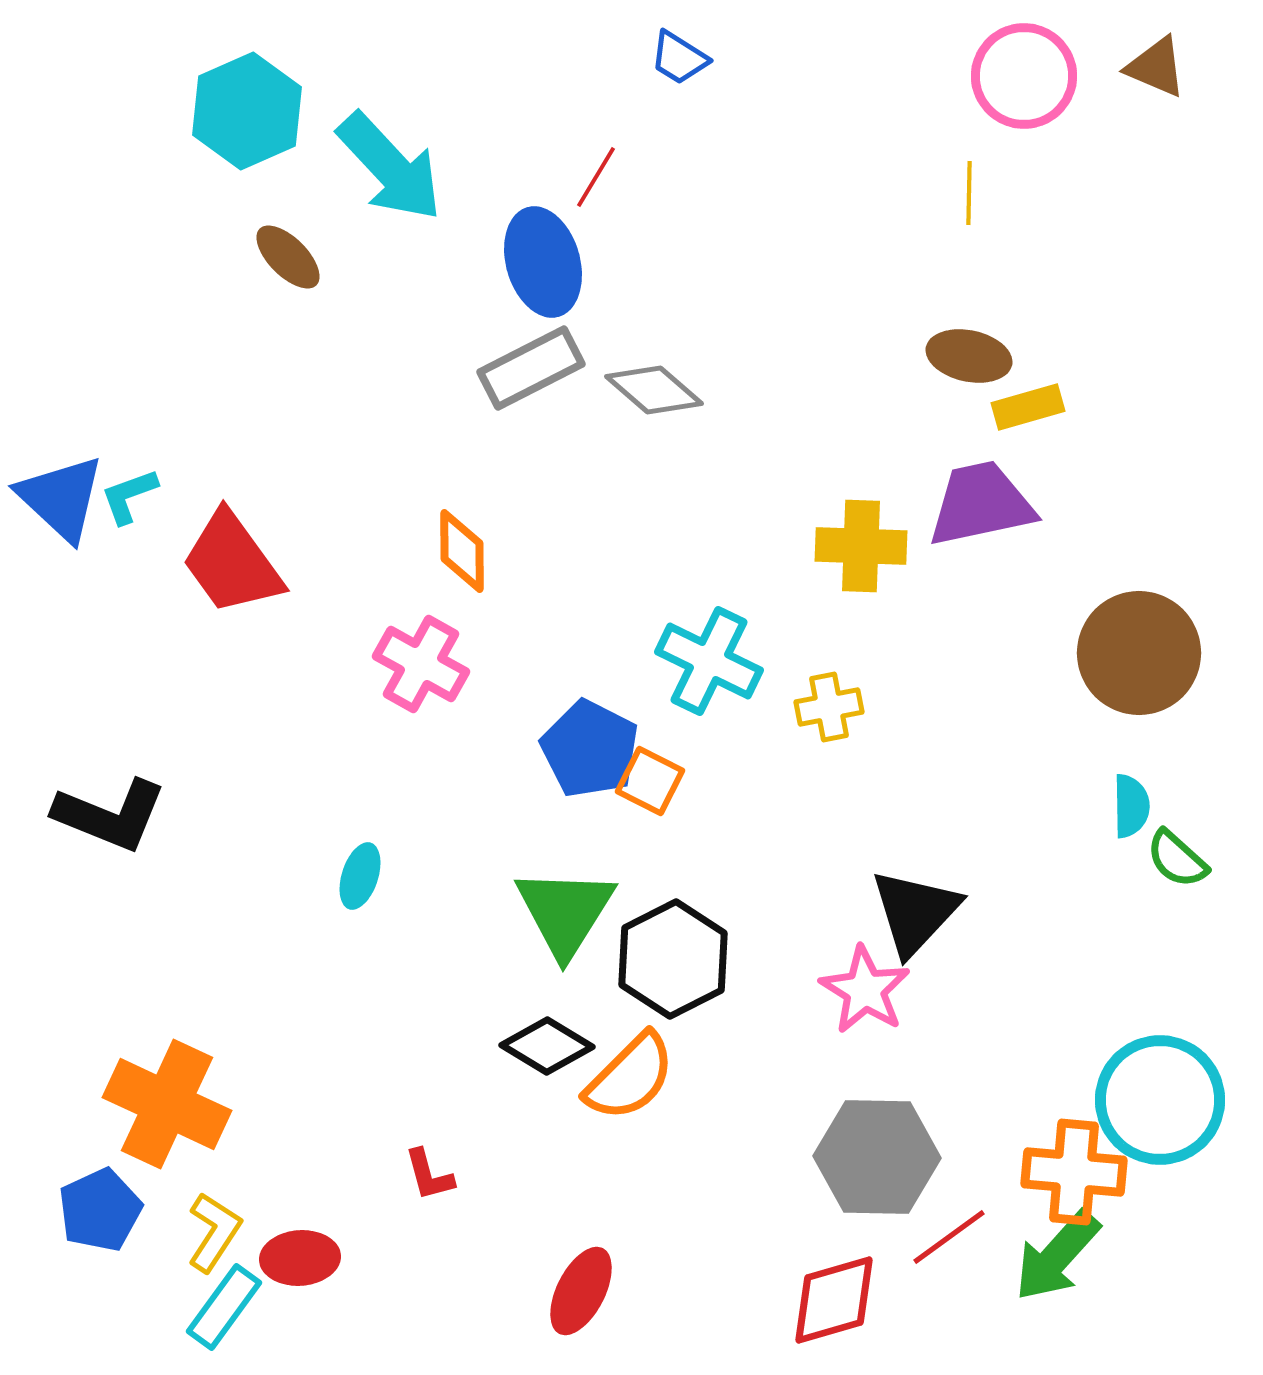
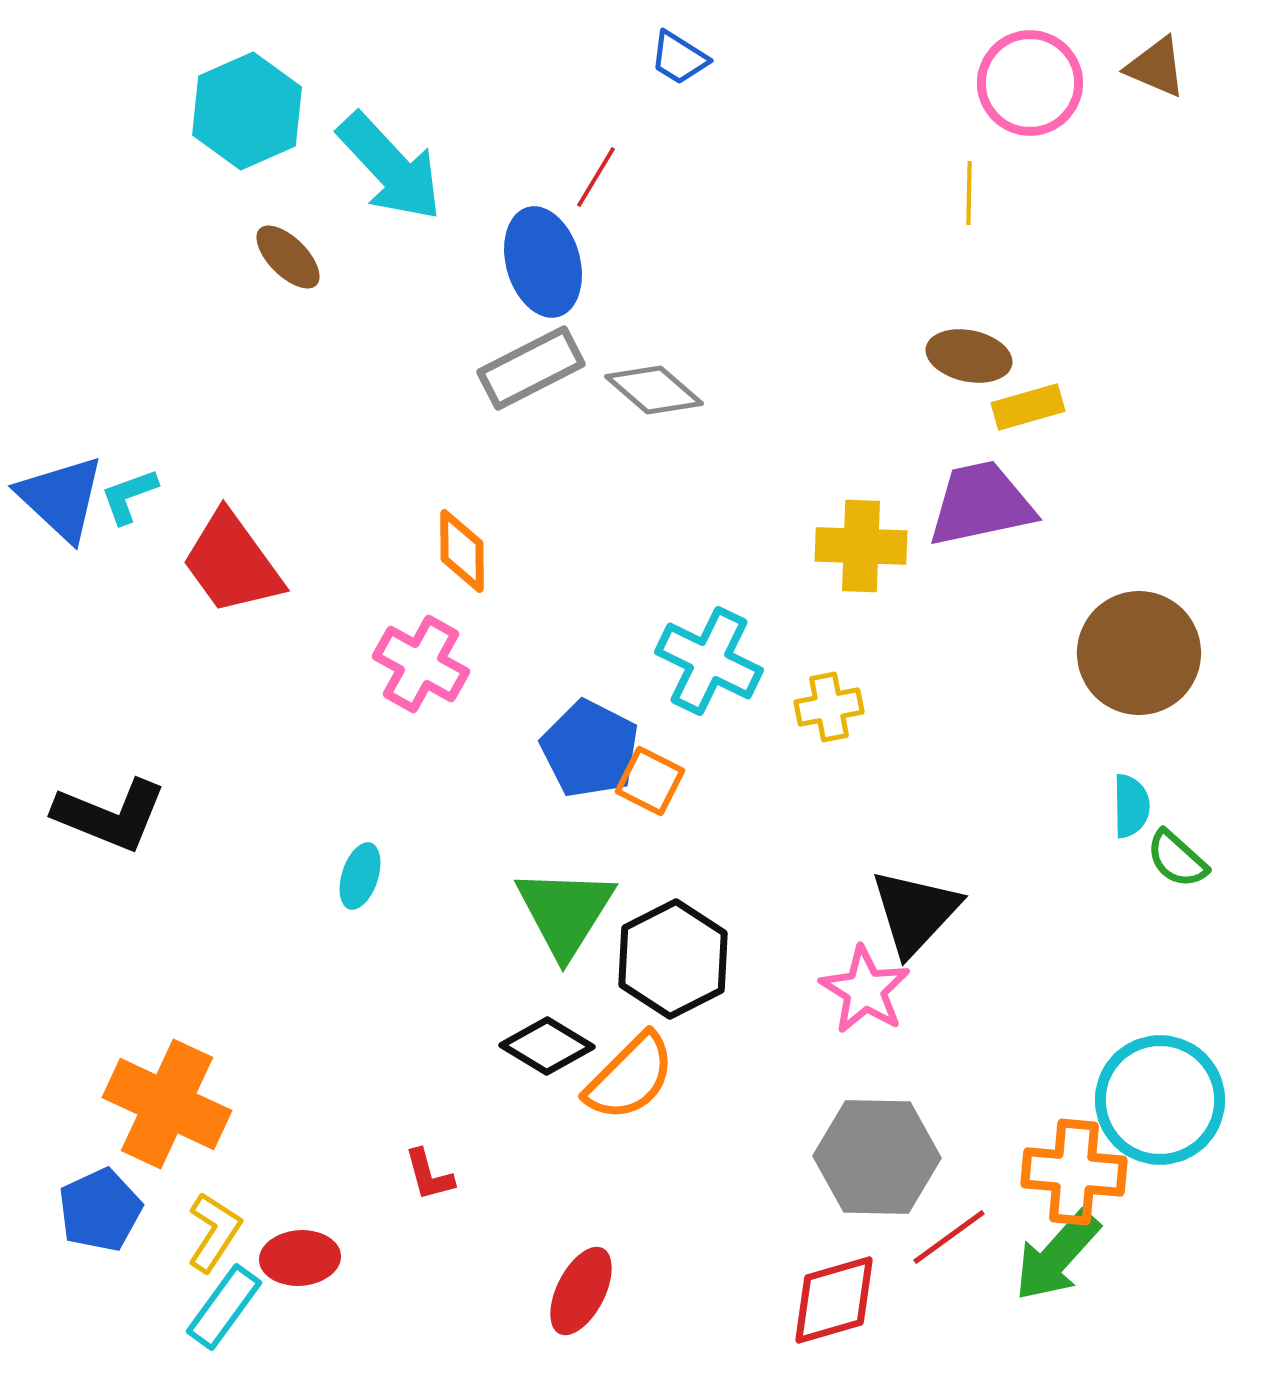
pink circle at (1024, 76): moved 6 px right, 7 px down
